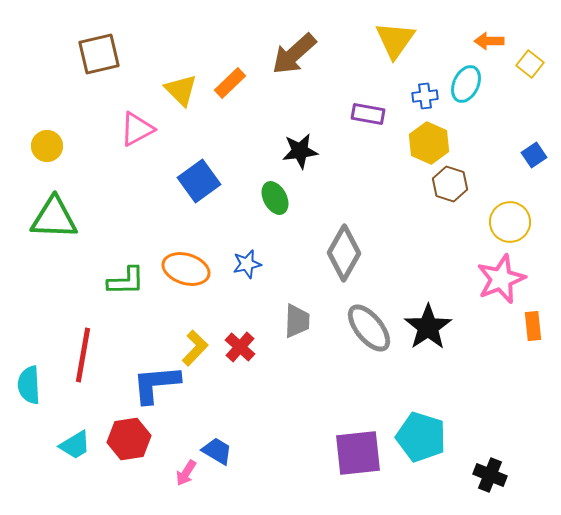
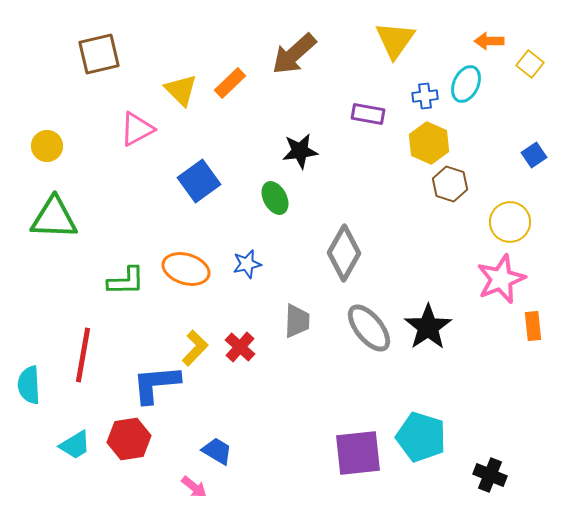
pink arrow at (186, 473): moved 8 px right, 14 px down; rotated 84 degrees counterclockwise
